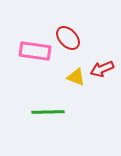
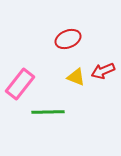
red ellipse: moved 1 px down; rotated 70 degrees counterclockwise
pink rectangle: moved 15 px left, 33 px down; rotated 60 degrees counterclockwise
red arrow: moved 1 px right, 2 px down
